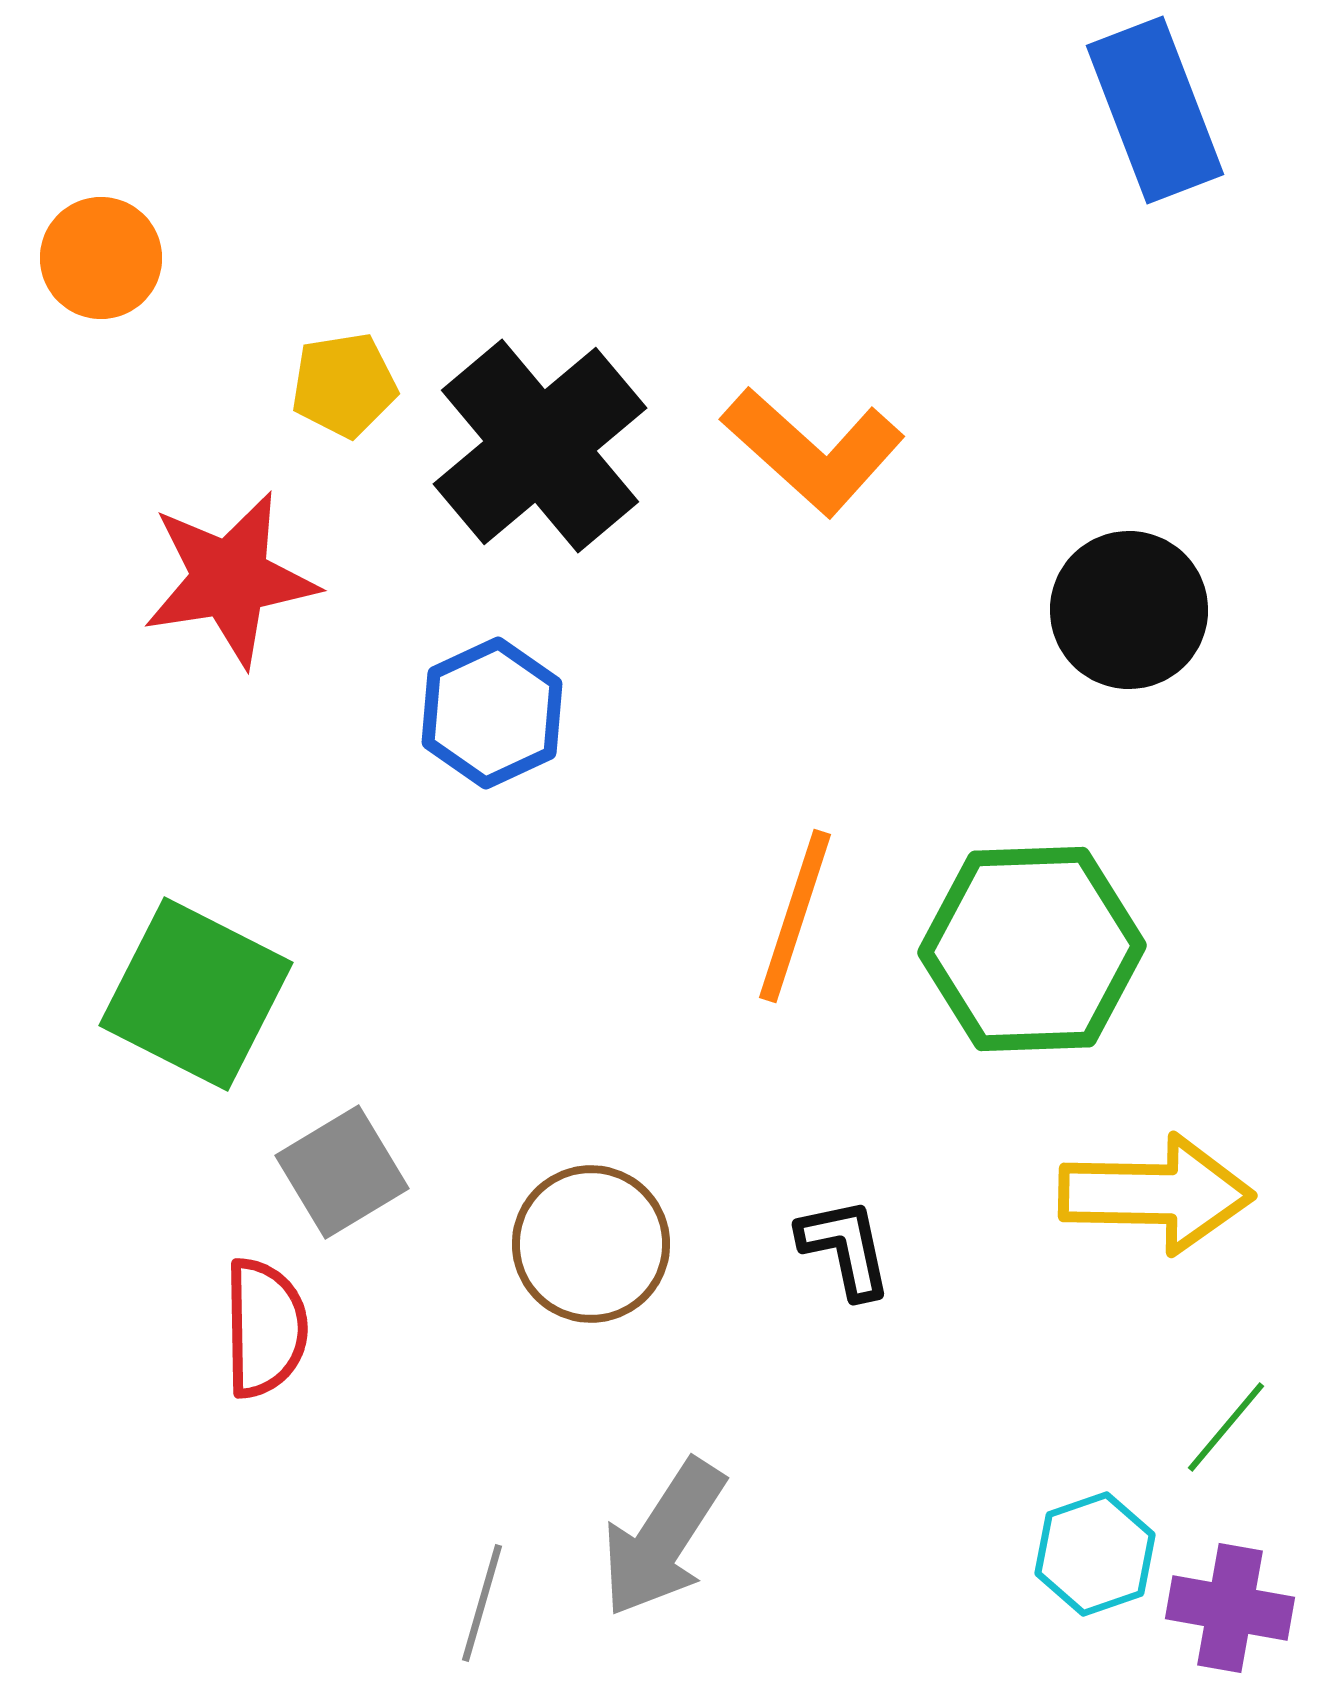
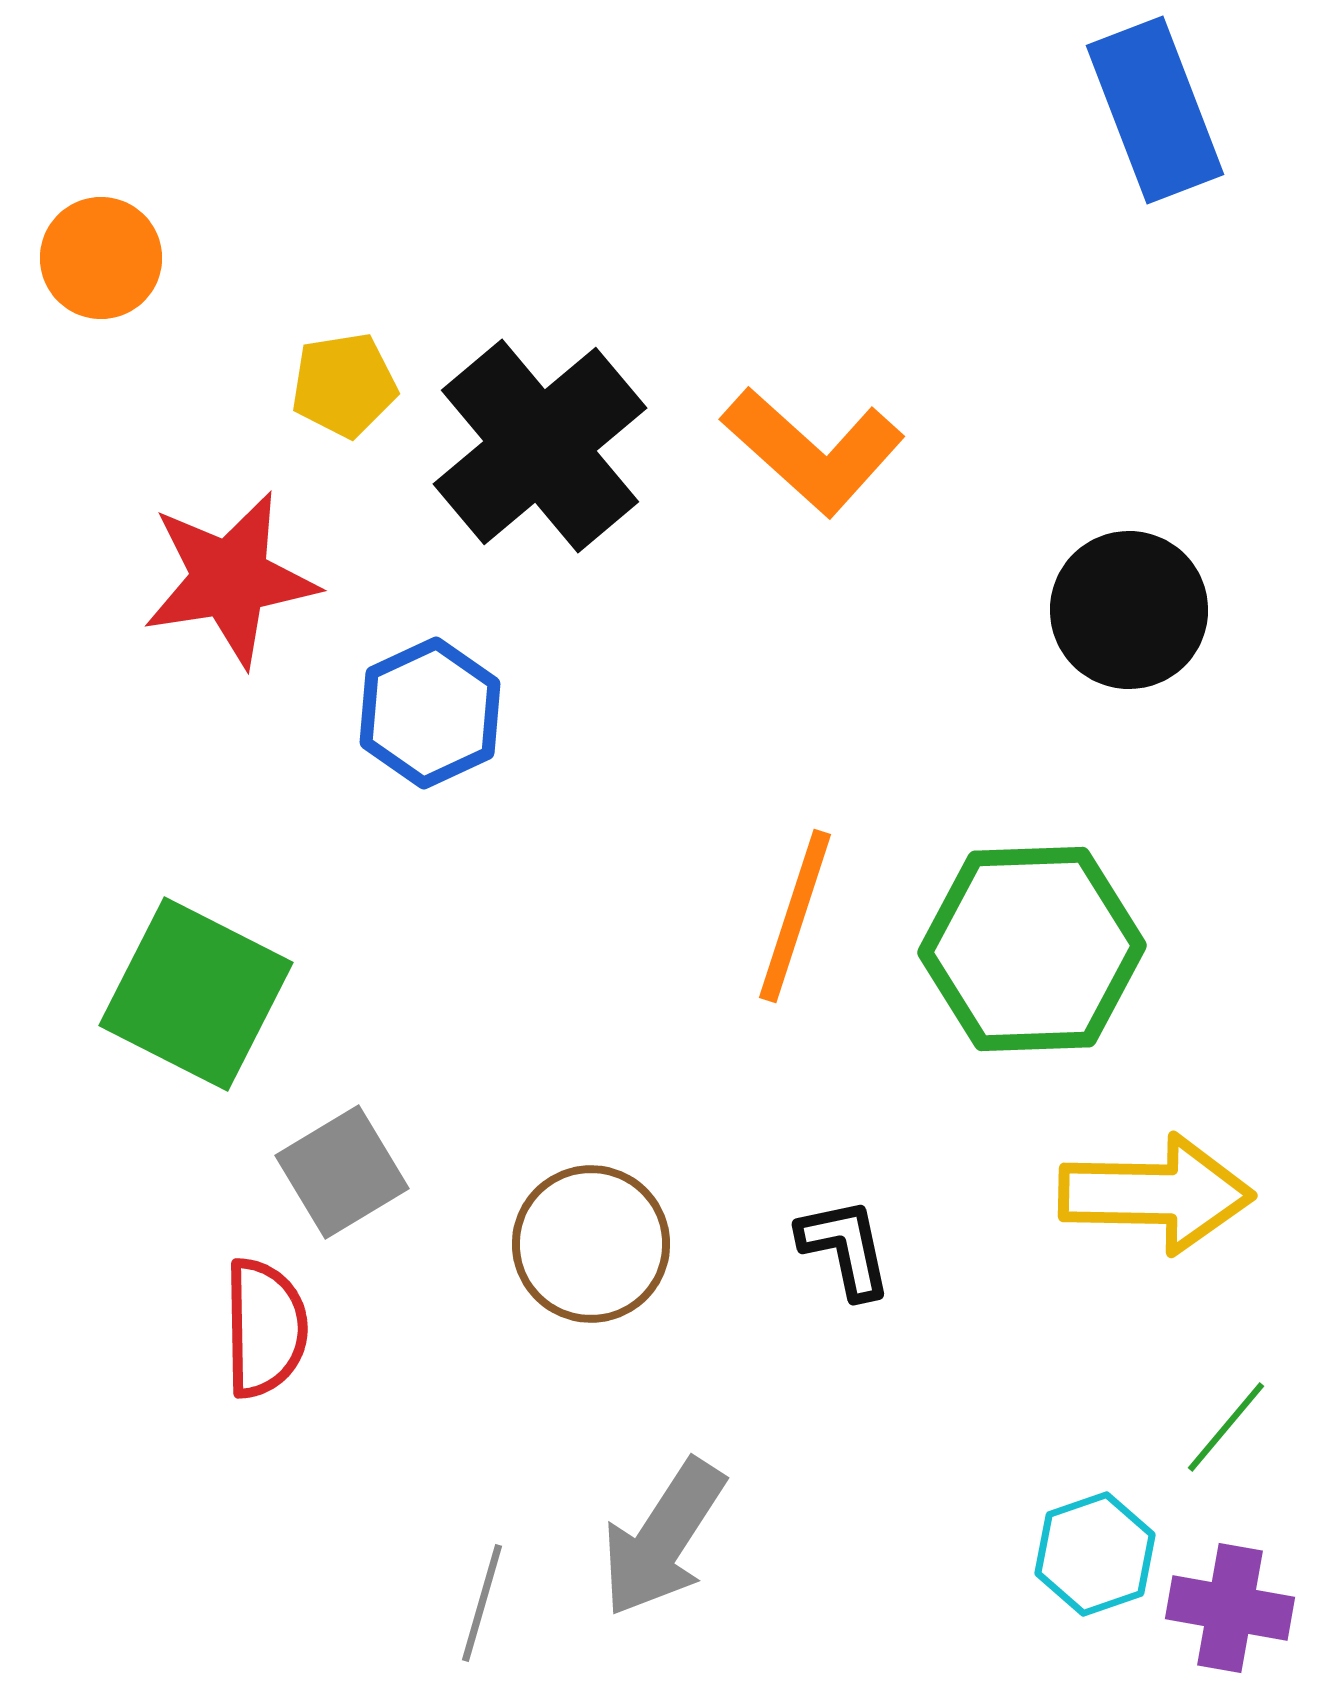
blue hexagon: moved 62 px left
